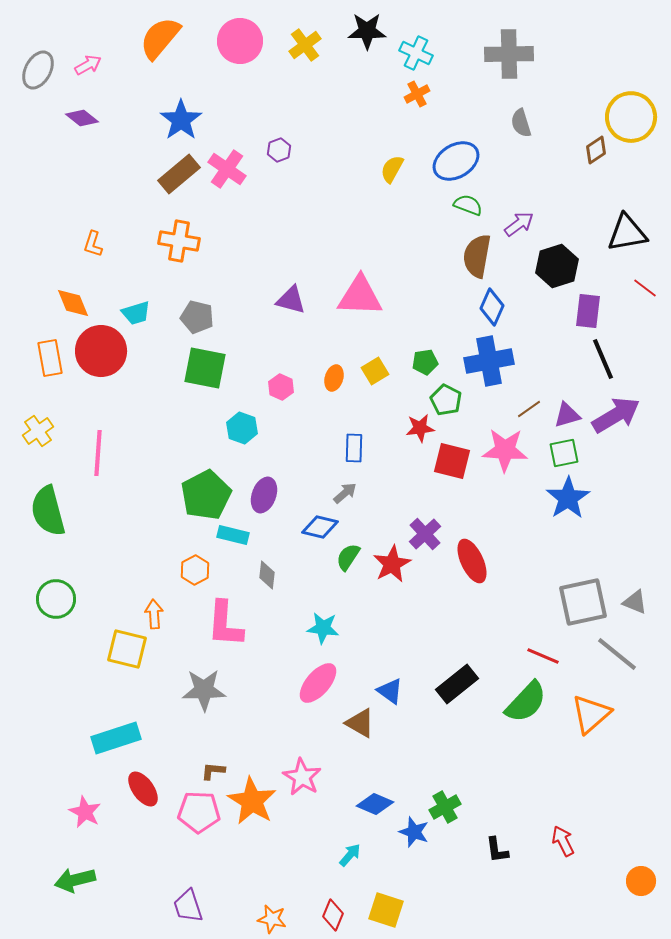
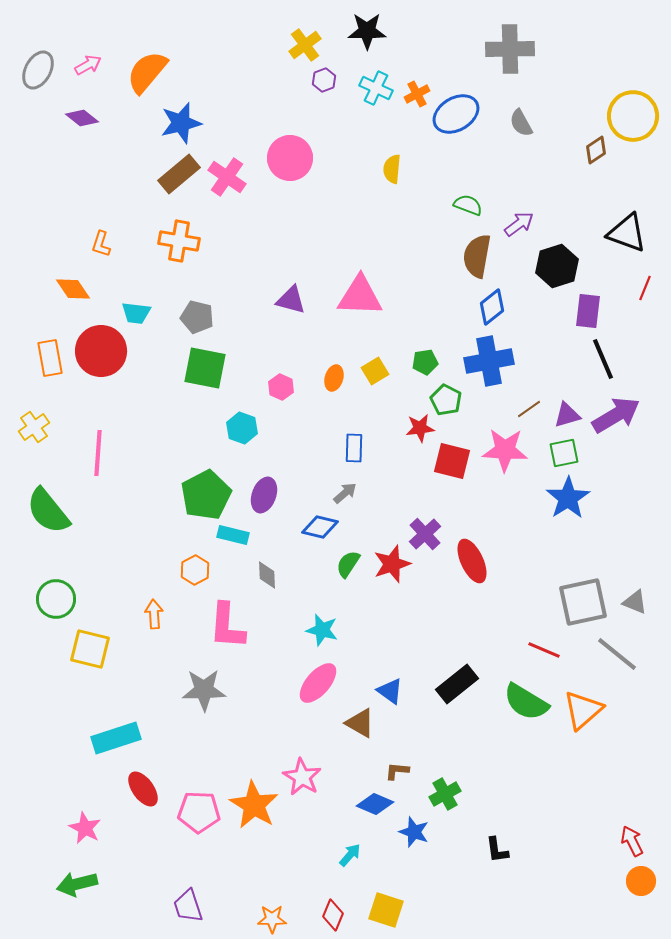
orange semicircle at (160, 38): moved 13 px left, 34 px down
pink circle at (240, 41): moved 50 px right, 117 px down
cyan cross at (416, 53): moved 40 px left, 35 px down
gray cross at (509, 54): moved 1 px right, 5 px up
yellow circle at (631, 117): moved 2 px right, 1 px up
blue star at (181, 120): moved 3 px down; rotated 21 degrees clockwise
gray semicircle at (521, 123): rotated 12 degrees counterclockwise
purple hexagon at (279, 150): moved 45 px right, 70 px up
blue ellipse at (456, 161): moved 47 px up
pink cross at (227, 169): moved 8 px down
yellow semicircle at (392, 169): rotated 24 degrees counterclockwise
black triangle at (627, 233): rotated 30 degrees clockwise
orange L-shape at (93, 244): moved 8 px right
red line at (645, 288): rotated 75 degrees clockwise
orange diamond at (73, 303): moved 14 px up; rotated 12 degrees counterclockwise
blue diamond at (492, 307): rotated 27 degrees clockwise
cyan trapezoid at (136, 313): rotated 24 degrees clockwise
yellow cross at (38, 431): moved 4 px left, 4 px up
green semicircle at (48, 511): rotated 24 degrees counterclockwise
green semicircle at (348, 557): moved 7 px down
red star at (392, 564): rotated 9 degrees clockwise
gray diamond at (267, 575): rotated 8 degrees counterclockwise
pink L-shape at (225, 624): moved 2 px right, 2 px down
cyan star at (323, 628): moved 1 px left, 2 px down; rotated 8 degrees clockwise
yellow square at (127, 649): moved 37 px left
red line at (543, 656): moved 1 px right, 6 px up
green semicircle at (526, 702): rotated 78 degrees clockwise
orange triangle at (591, 714): moved 8 px left, 4 px up
brown L-shape at (213, 771): moved 184 px right
orange star at (252, 801): moved 2 px right, 4 px down
green cross at (445, 807): moved 13 px up
pink star at (85, 812): moved 16 px down
red arrow at (563, 841): moved 69 px right
green arrow at (75, 880): moved 2 px right, 4 px down
orange star at (272, 919): rotated 12 degrees counterclockwise
